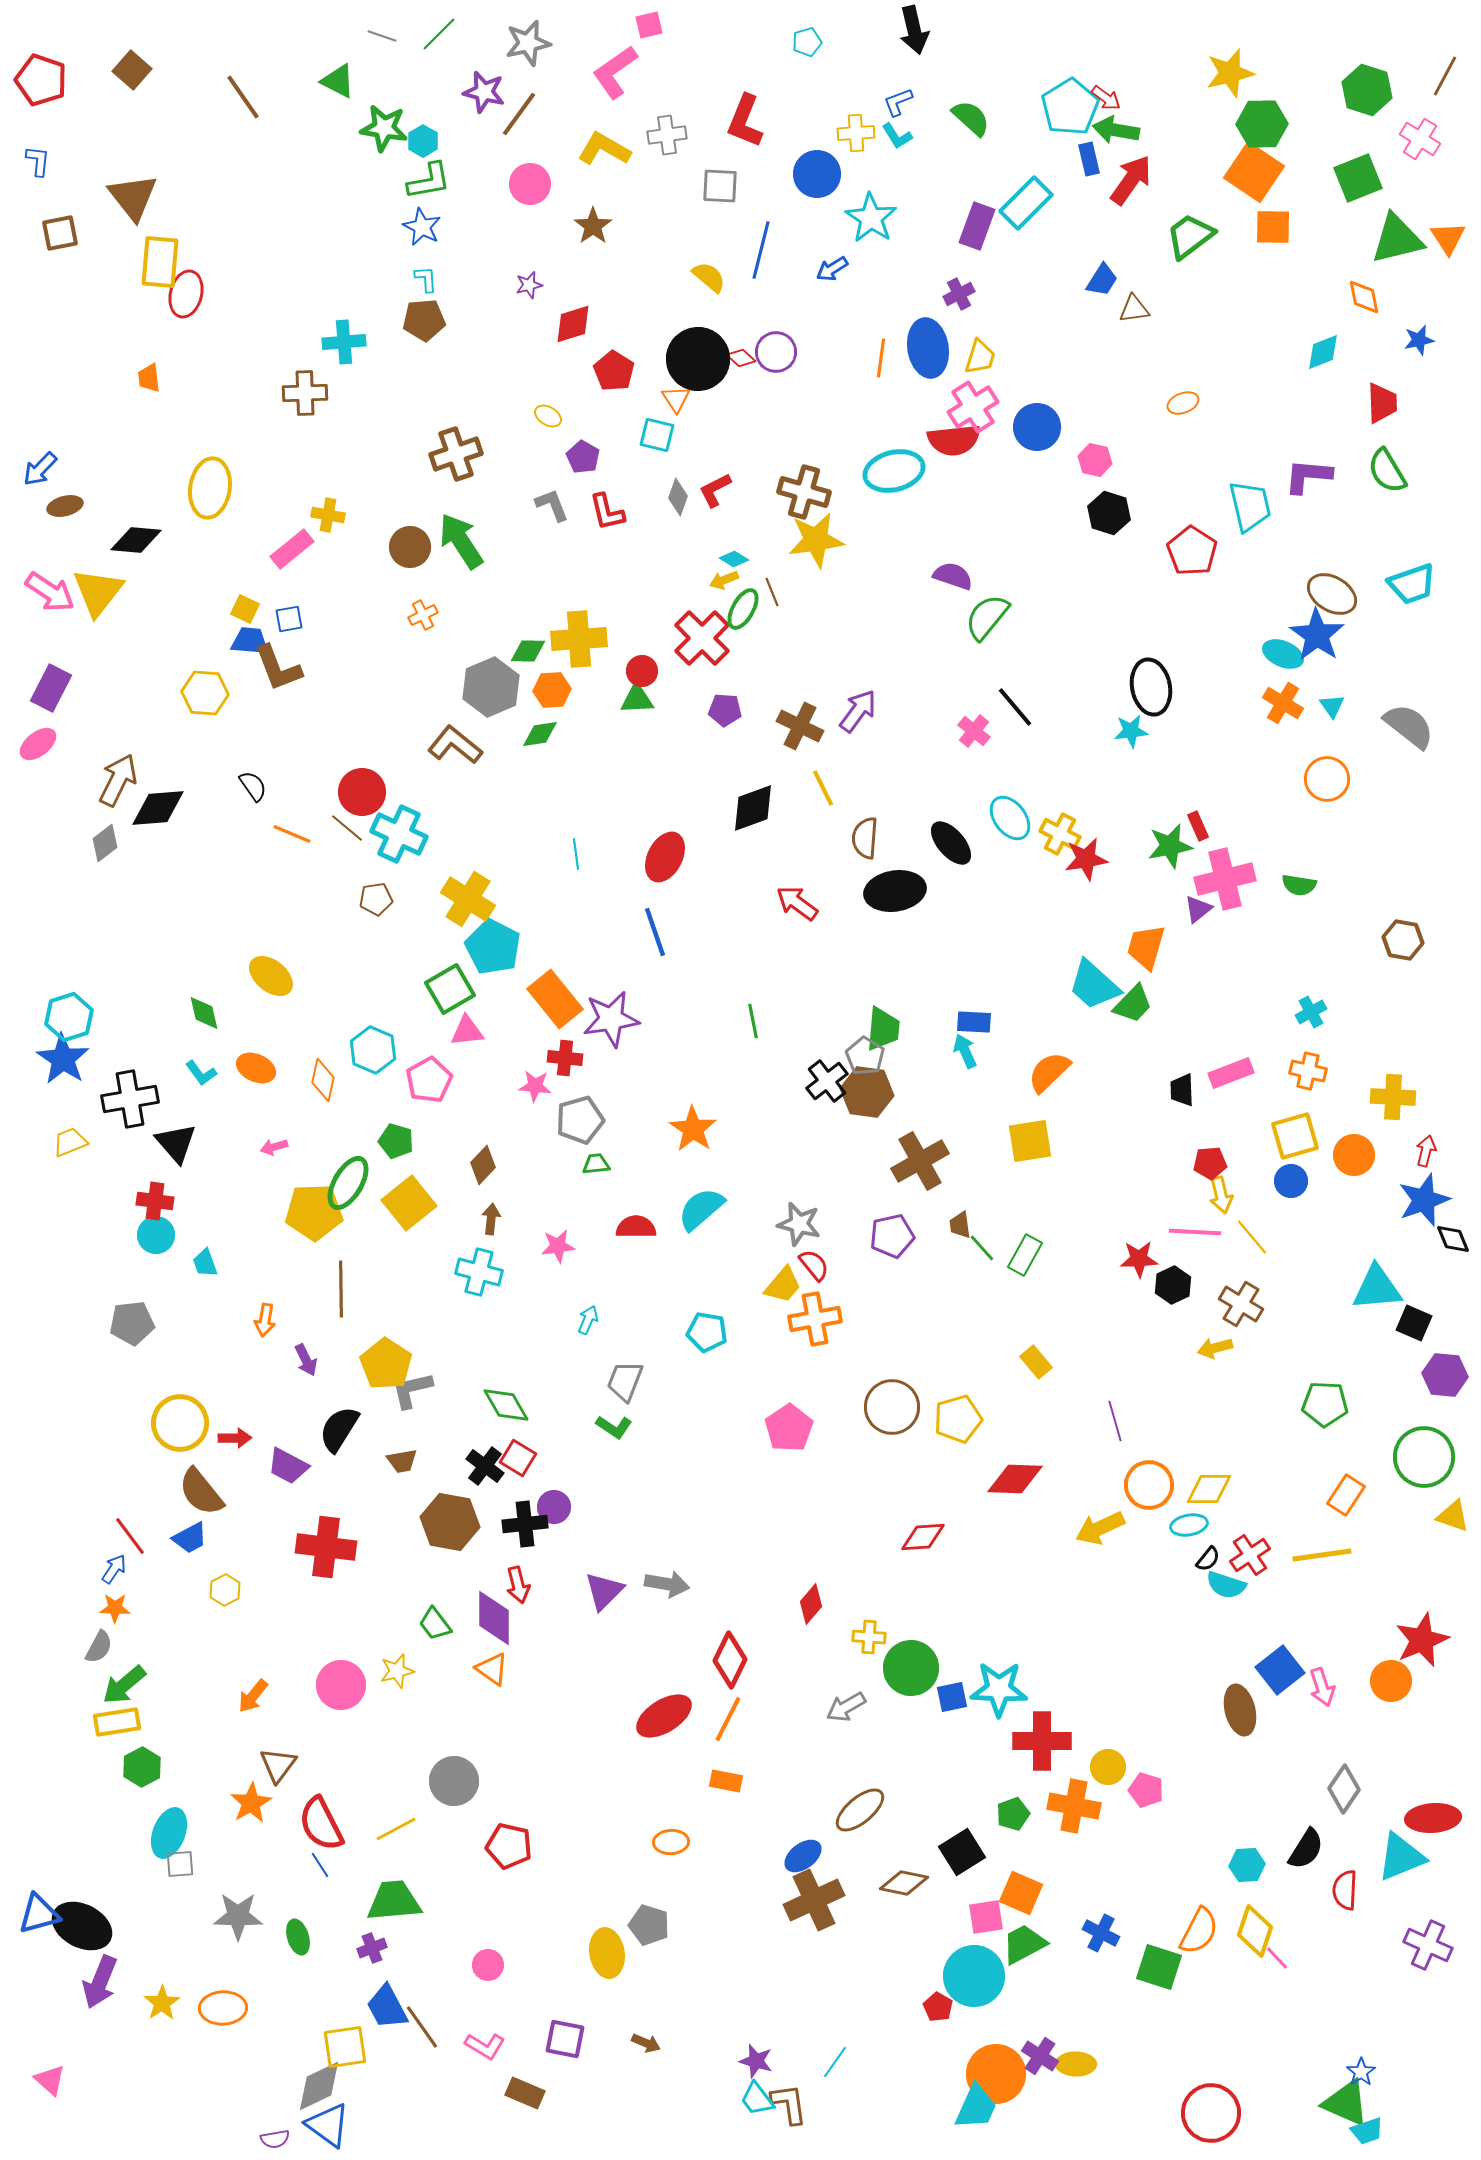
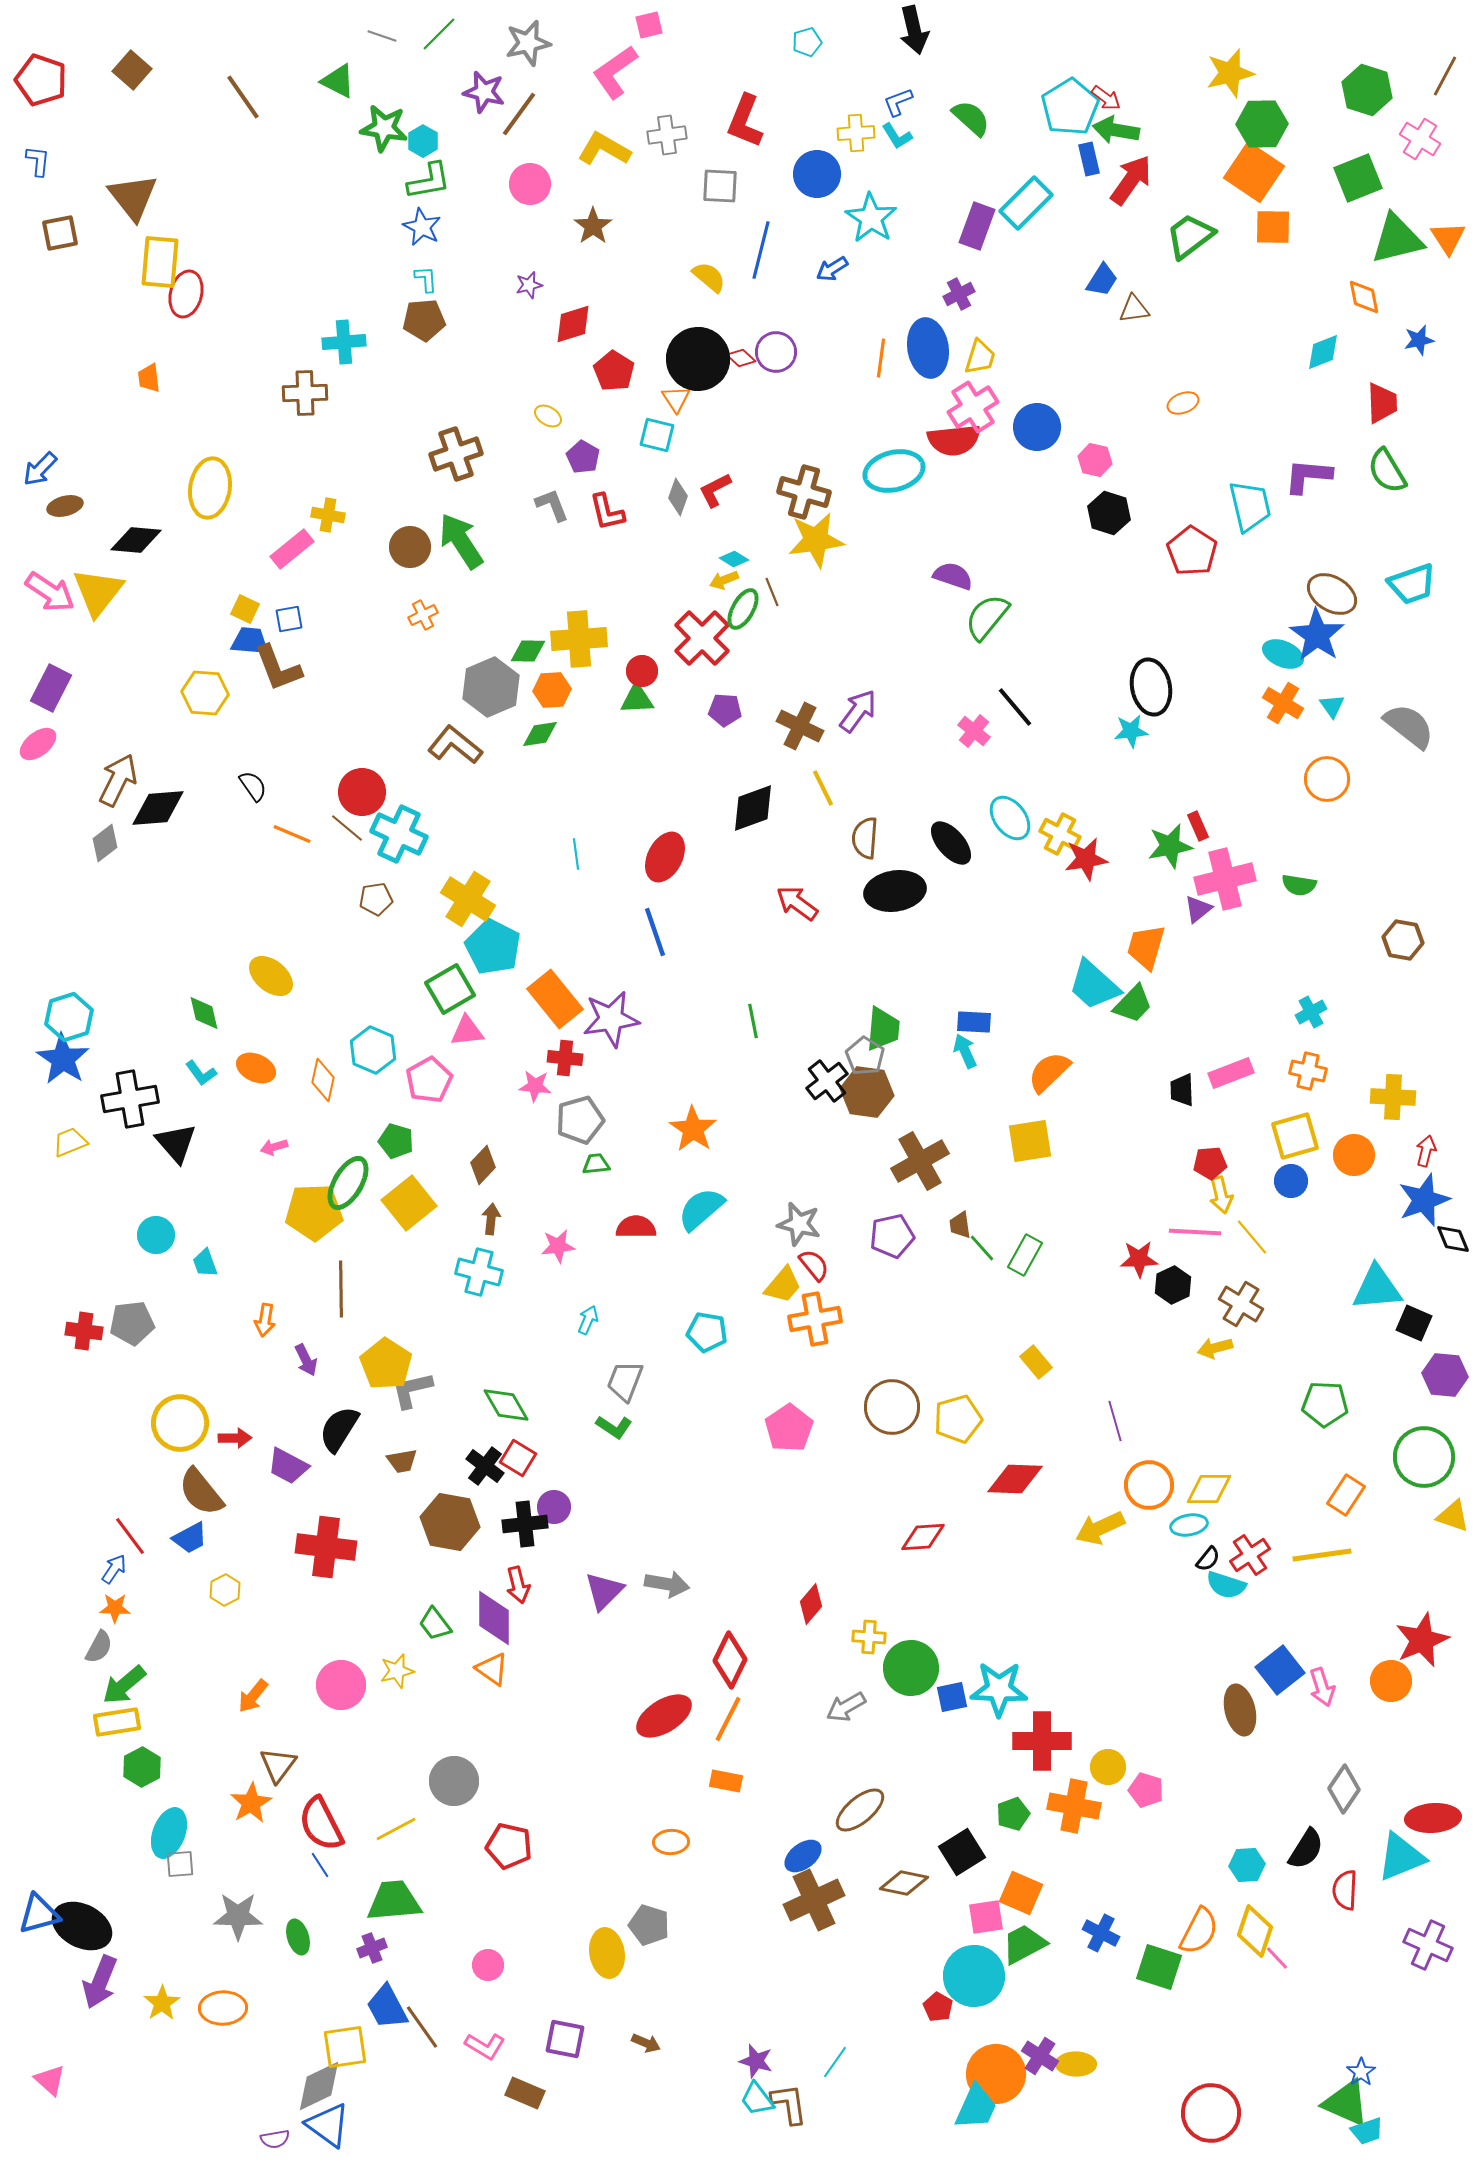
red cross at (155, 1201): moved 71 px left, 130 px down
